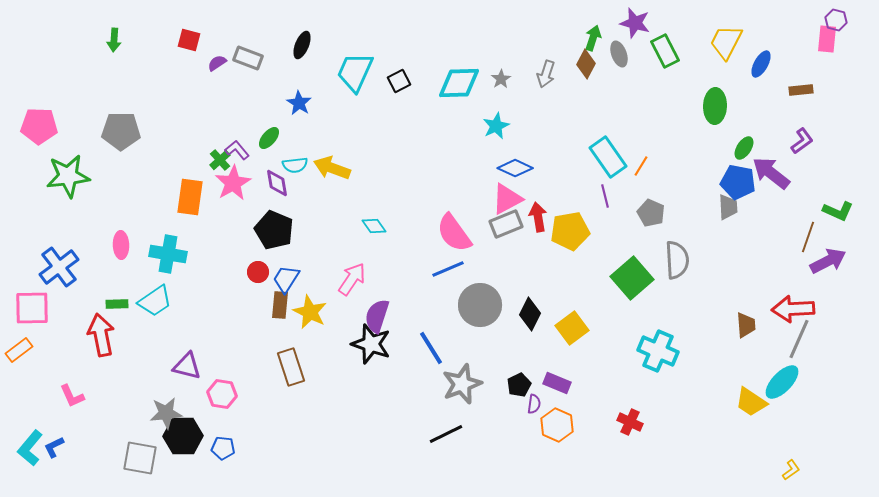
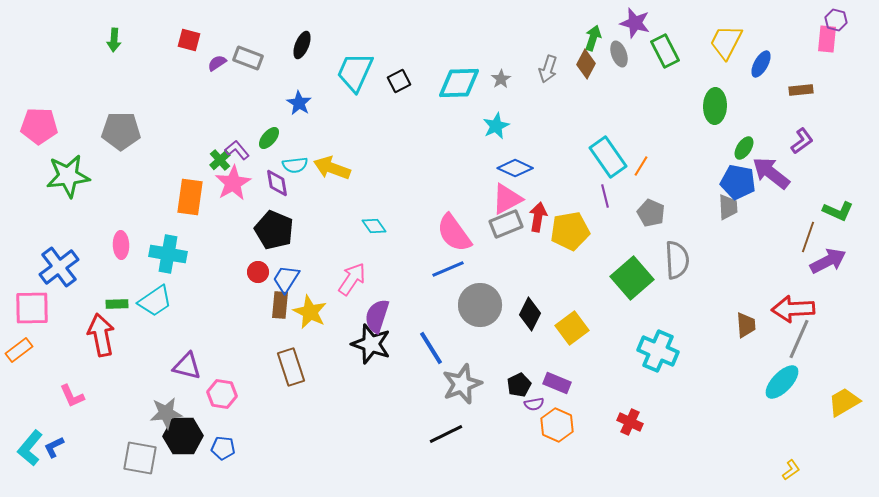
gray arrow at (546, 74): moved 2 px right, 5 px up
red arrow at (538, 217): rotated 20 degrees clockwise
yellow trapezoid at (751, 402): moved 93 px right; rotated 116 degrees clockwise
purple semicircle at (534, 404): rotated 72 degrees clockwise
